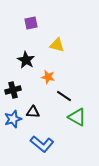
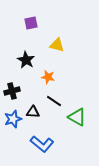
black cross: moved 1 px left, 1 px down
black line: moved 10 px left, 5 px down
